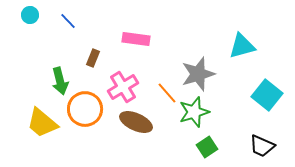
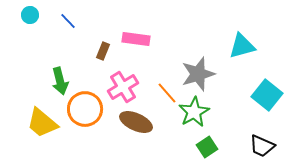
brown rectangle: moved 10 px right, 7 px up
green star: rotated 12 degrees counterclockwise
